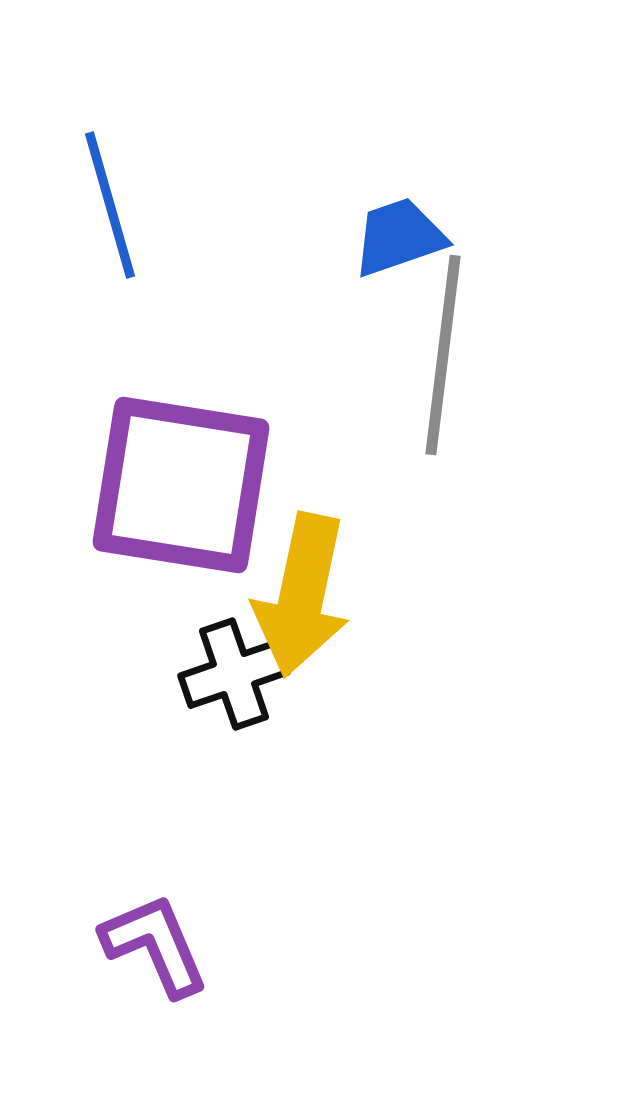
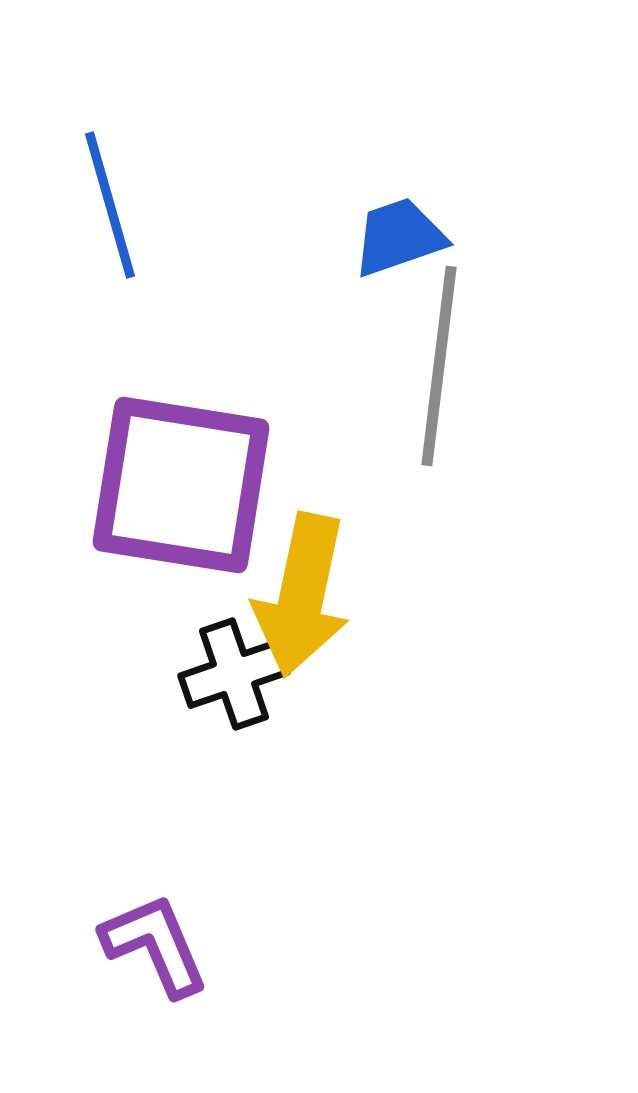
gray line: moved 4 px left, 11 px down
